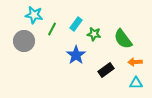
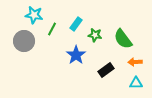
green star: moved 1 px right, 1 px down
